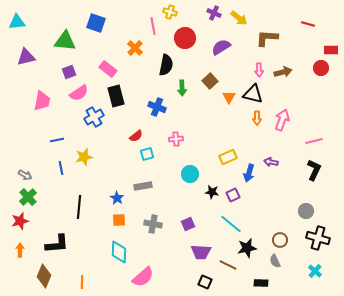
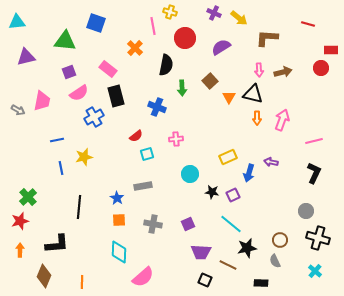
black L-shape at (314, 170): moved 3 px down
gray arrow at (25, 175): moved 7 px left, 65 px up
black square at (205, 282): moved 2 px up
